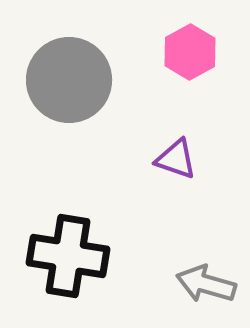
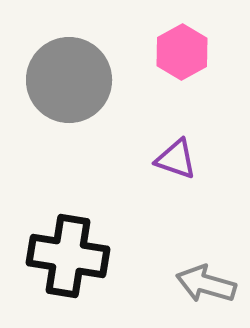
pink hexagon: moved 8 px left
